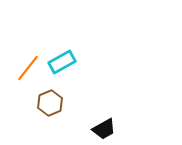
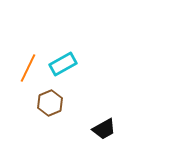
cyan rectangle: moved 1 px right, 2 px down
orange line: rotated 12 degrees counterclockwise
